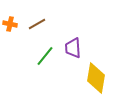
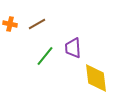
yellow diamond: rotated 16 degrees counterclockwise
